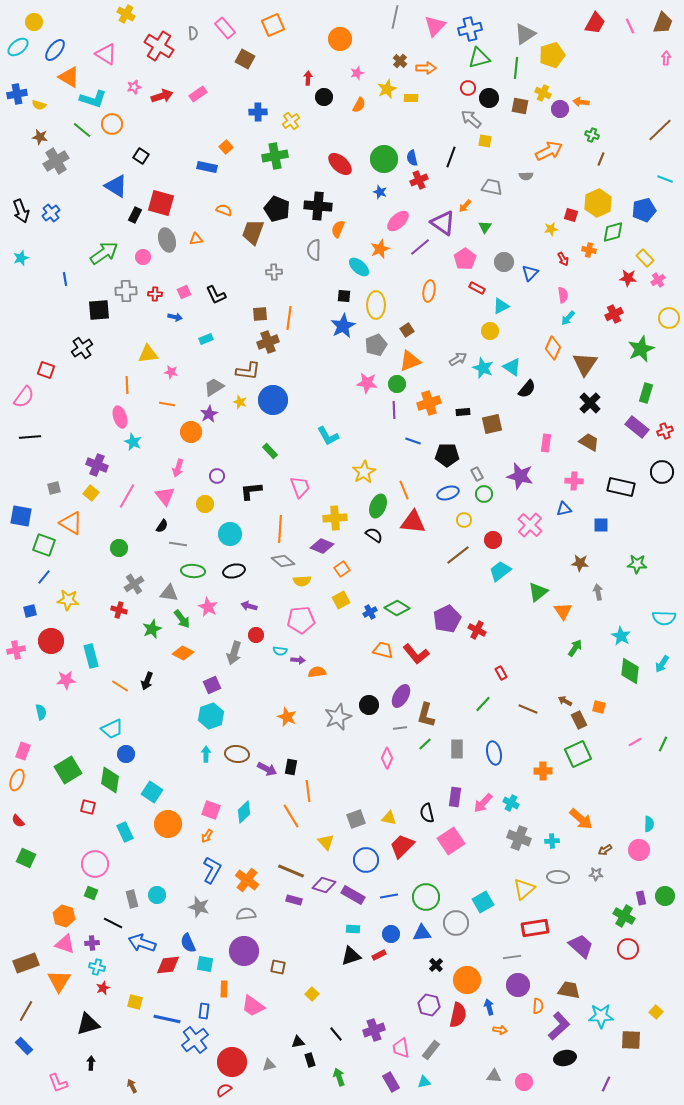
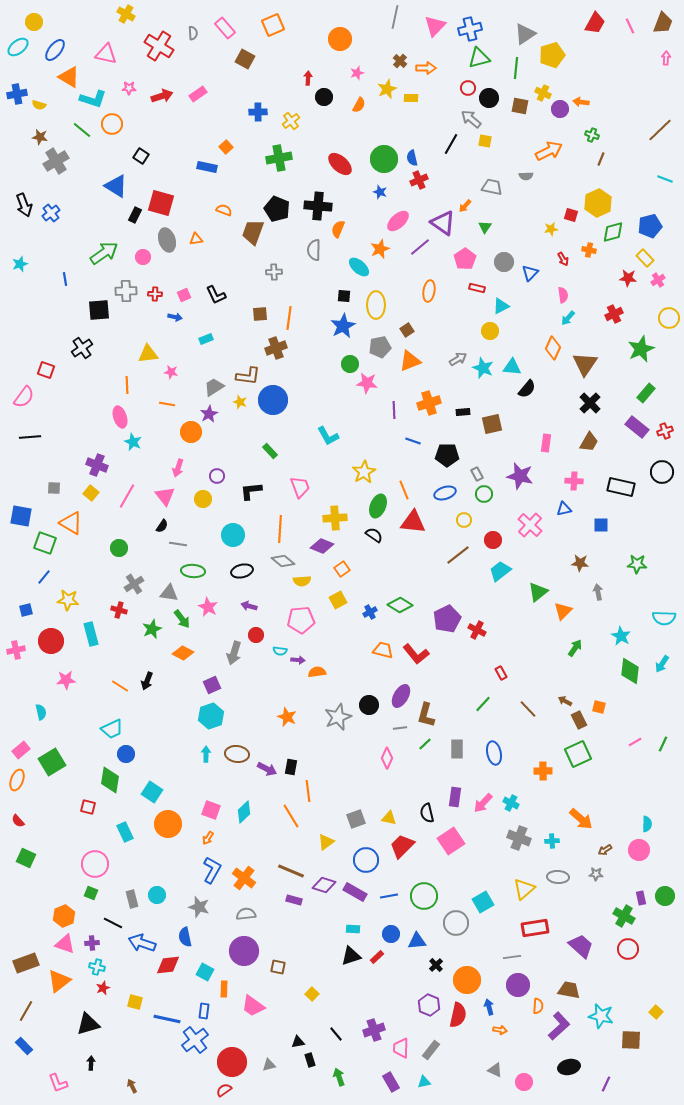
pink triangle at (106, 54): rotated 20 degrees counterclockwise
pink star at (134, 87): moved 5 px left, 1 px down; rotated 16 degrees clockwise
green cross at (275, 156): moved 4 px right, 2 px down
black line at (451, 157): moved 13 px up; rotated 10 degrees clockwise
blue pentagon at (644, 210): moved 6 px right, 16 px down
black arrow at (21, 211): moved 3 px right, 6 px up
cyan star at (21, 258): moved 1 px left, 6 px down
red rectangle at (477, 288): rotated 14 degrees counterclockwise
pink square at (184, 292): moved 3 px down
brown cross at (268, 342): moved 8 px right, 6 px down
gray pentagon at (376, 345): moved 4 px right, 2 px down; rotated 10 degrees clockwise
cyan triangle at (512, 367): rotated 30 degrees counterclockwise
brown L-shape at (248, 371): moved 5 px down
green circle at (397, 384): moved 47 px left, 20 px up
green rectangle at (646, 393): rotated 24 degrees clockwise
brown trapezoid at (589, 442): rotated 90 degrees clockwise
gray square at (54, 488): rotated 16 degrees clockwise
blue ellipse at (448, 493): moved 3 px left
yellow circle at (205, 504): moved 2 px left, 5 px up
cyan circle at (230, 534): moved 3 px right, 1 px down
green square at (44, 545): moved 1 px right, 2 px up
black ellipse at (234, 571): moved 8 px right
yellow square at (341, 600): moved 3 px left
green diamond at (397, 608): moved 3 px right, 3 px up
blue square at (30, 611): moved 4 px left, 1 px up
orange triangle at (563, 611): rotated 18 degrees clockwise
cyan rectangle at (91, 656): moved 22 px up
brown line at (528, 709): rotated 24 degrees clockwise
pink rectangle at (23, 751): moved 2 px left, 1 px up; rotated 30 degrees clockwise
green square at (68, 770): moved 16 px left, 8 px up
cyan semicircle at (649, 824): moved 2 px left
orange arrow at (207, 836): moved 1 px right, 2 px down
yellow triangle at (326, 842): rotated 36 degrees clockwise
orange cross at (247, 880): moved 3 px left, 2 px up
purple rectangle at (353, 895): moved 2 px right, 3 px up
green circle at (426, 897): moved 2 px left, 1 px up
orange hexagon at (64, 916): rotated 20 degrees clockwise
blue triangle at (422, 933): moved 5 px left, 8 px down
blue semicircle at (188, 943): moved 3 px left, 6 px up; rotated 12 degrees clockwise
red rectangle at (379, 955): moved 2 px left, 2 px down; rotated 16 degrees counterclockwise
cyan square at (205, 964): moved 8 px down; rotated 18 degrees clockwise
orange triangle at (59, 981): rotated 20 degrees clockwise
purple hexagon at (429, 1005): rotated 10 degrees clockwise
cyan star at (601, 1016): rotated 15 degrees clockwise
pink trapezoid at (401, 1048): rotated 10 degrees clockwise
black ellipse at (565, 1058): moved 4 px right, 9 px down
gray triangle at (494, 1076): moved 1 px right, 6 px up; rotated 21 degrees clockwise
